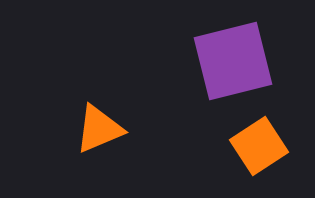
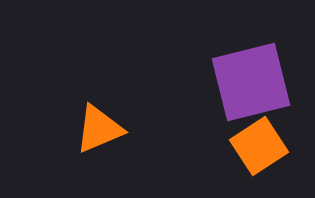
purple square: moved 18 px right, 21 px down
